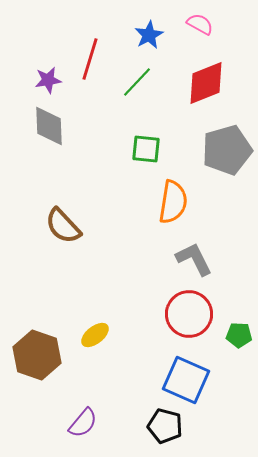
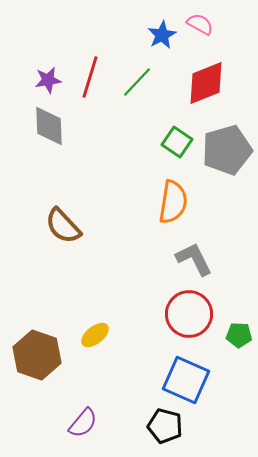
blue star: moved 13 px right
red line: moved 18 px down
green square: moved 31 px right, 7 px up; rotated 28 degrees clockwise
